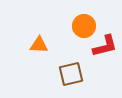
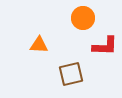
orange circle: moved 1 px left, 8 px up
red L-shape: rotated 16 degrees clockwise
